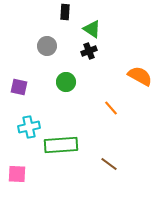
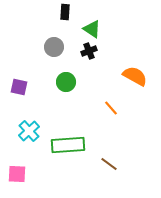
gray circle: moved 7 px right, 1 px down
orange semicircle: moved 5 px left
cyan cross: moved 4 px down; rotated 30 degrees counterclockwise
green rectangle: moved 7 px right
